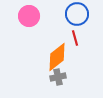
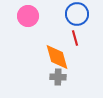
pink circle: moved 1 px left
orange diamond: rotated 68 degrees counterclockwise
gray cross: rotated 14 degrees clockwise
